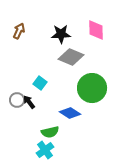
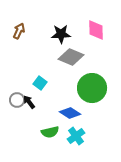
cyan cross: moved 31 px right, 14 px up
